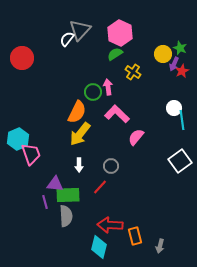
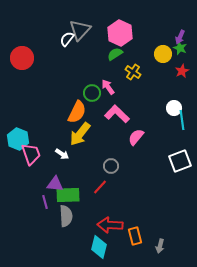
purple arrow: moved 6 px right, 27 px up
pink arrow: rotated 28 degrees counterclockwise
green circle: moved 1 px left, 1 px down
cyan hexagon: rotated 15 degrees counterclockwise
white square: rotated 15 degrees clockwise
white arrow: moved 17 px left, 11 px up; rotated 56 degrees counterclockwise
